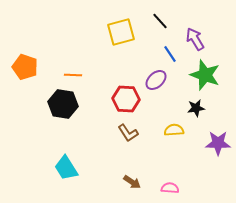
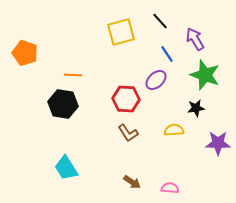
blue line: moved 3 px left
orange pentagon: moved 14 px up
